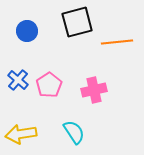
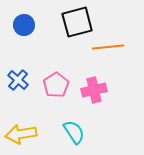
blue circle: moved 3 px left, 6 px up
orange line: moved 9 px left, 5 px down
pink pentagon: moved 7 px right
